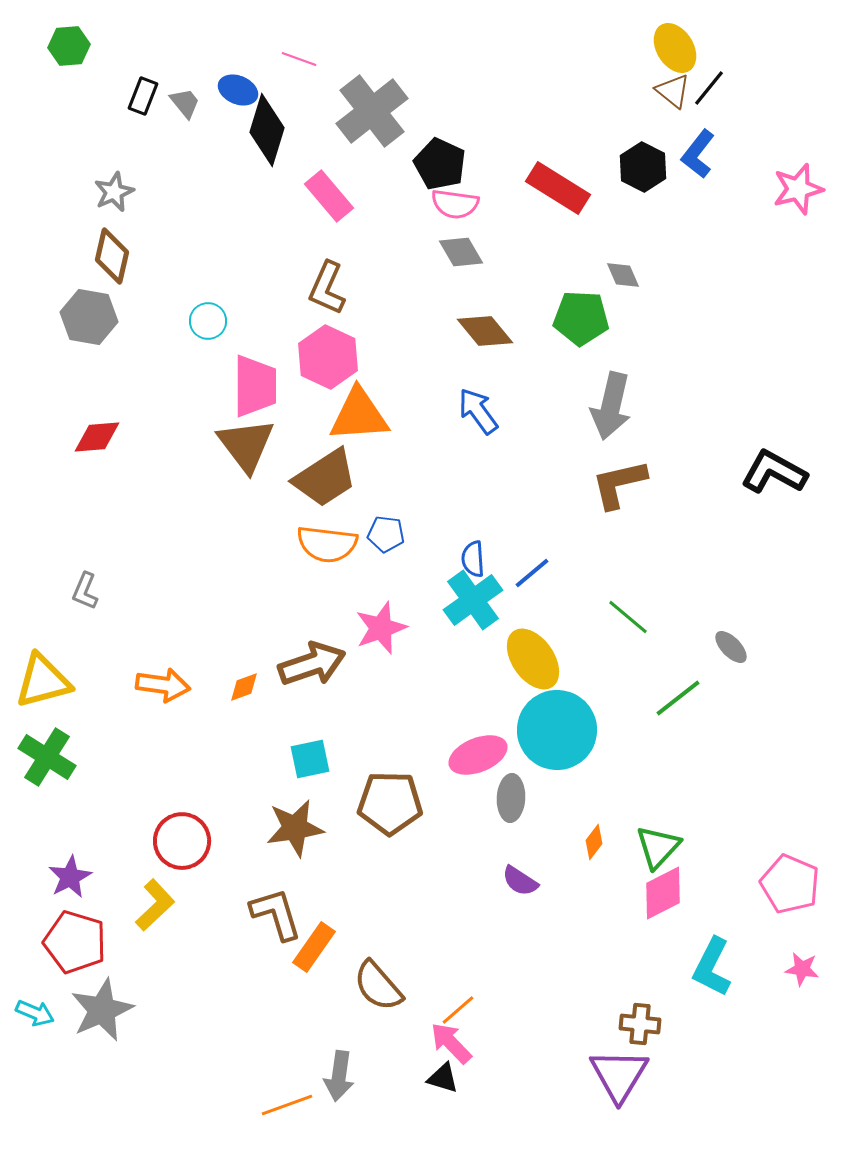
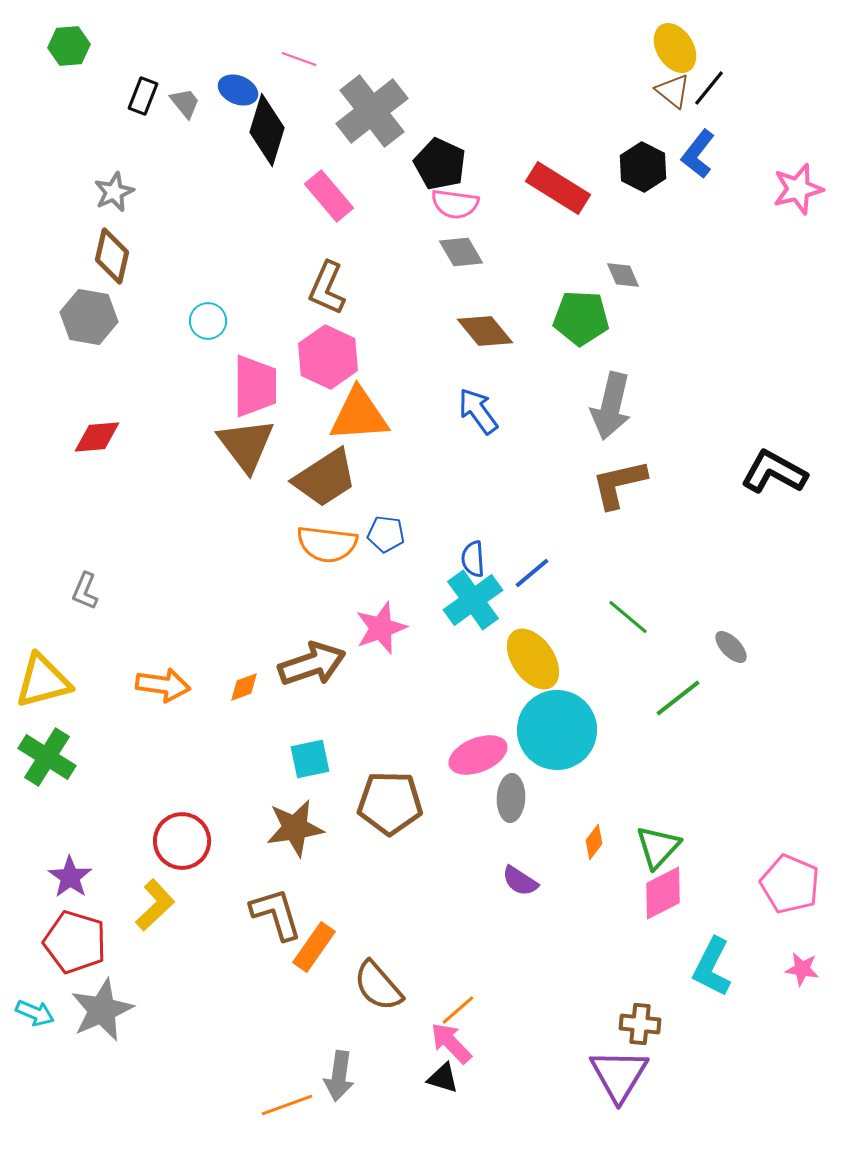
purple star at (70, 877): rotated 9 degrees counterclockwise
